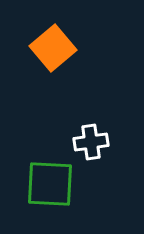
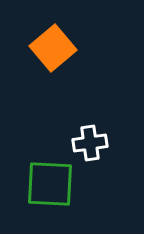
white cross: moved 1 px left, 1 px down
